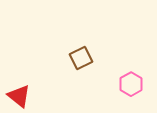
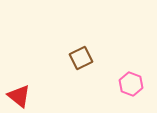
pink hexagon: rotated 10 degrees counterclockwise
